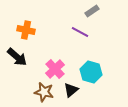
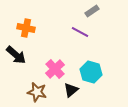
orange cross: moved 2 px up
black arrow: moved 1 px left, 2 px up
brown star: moved 7 px left
